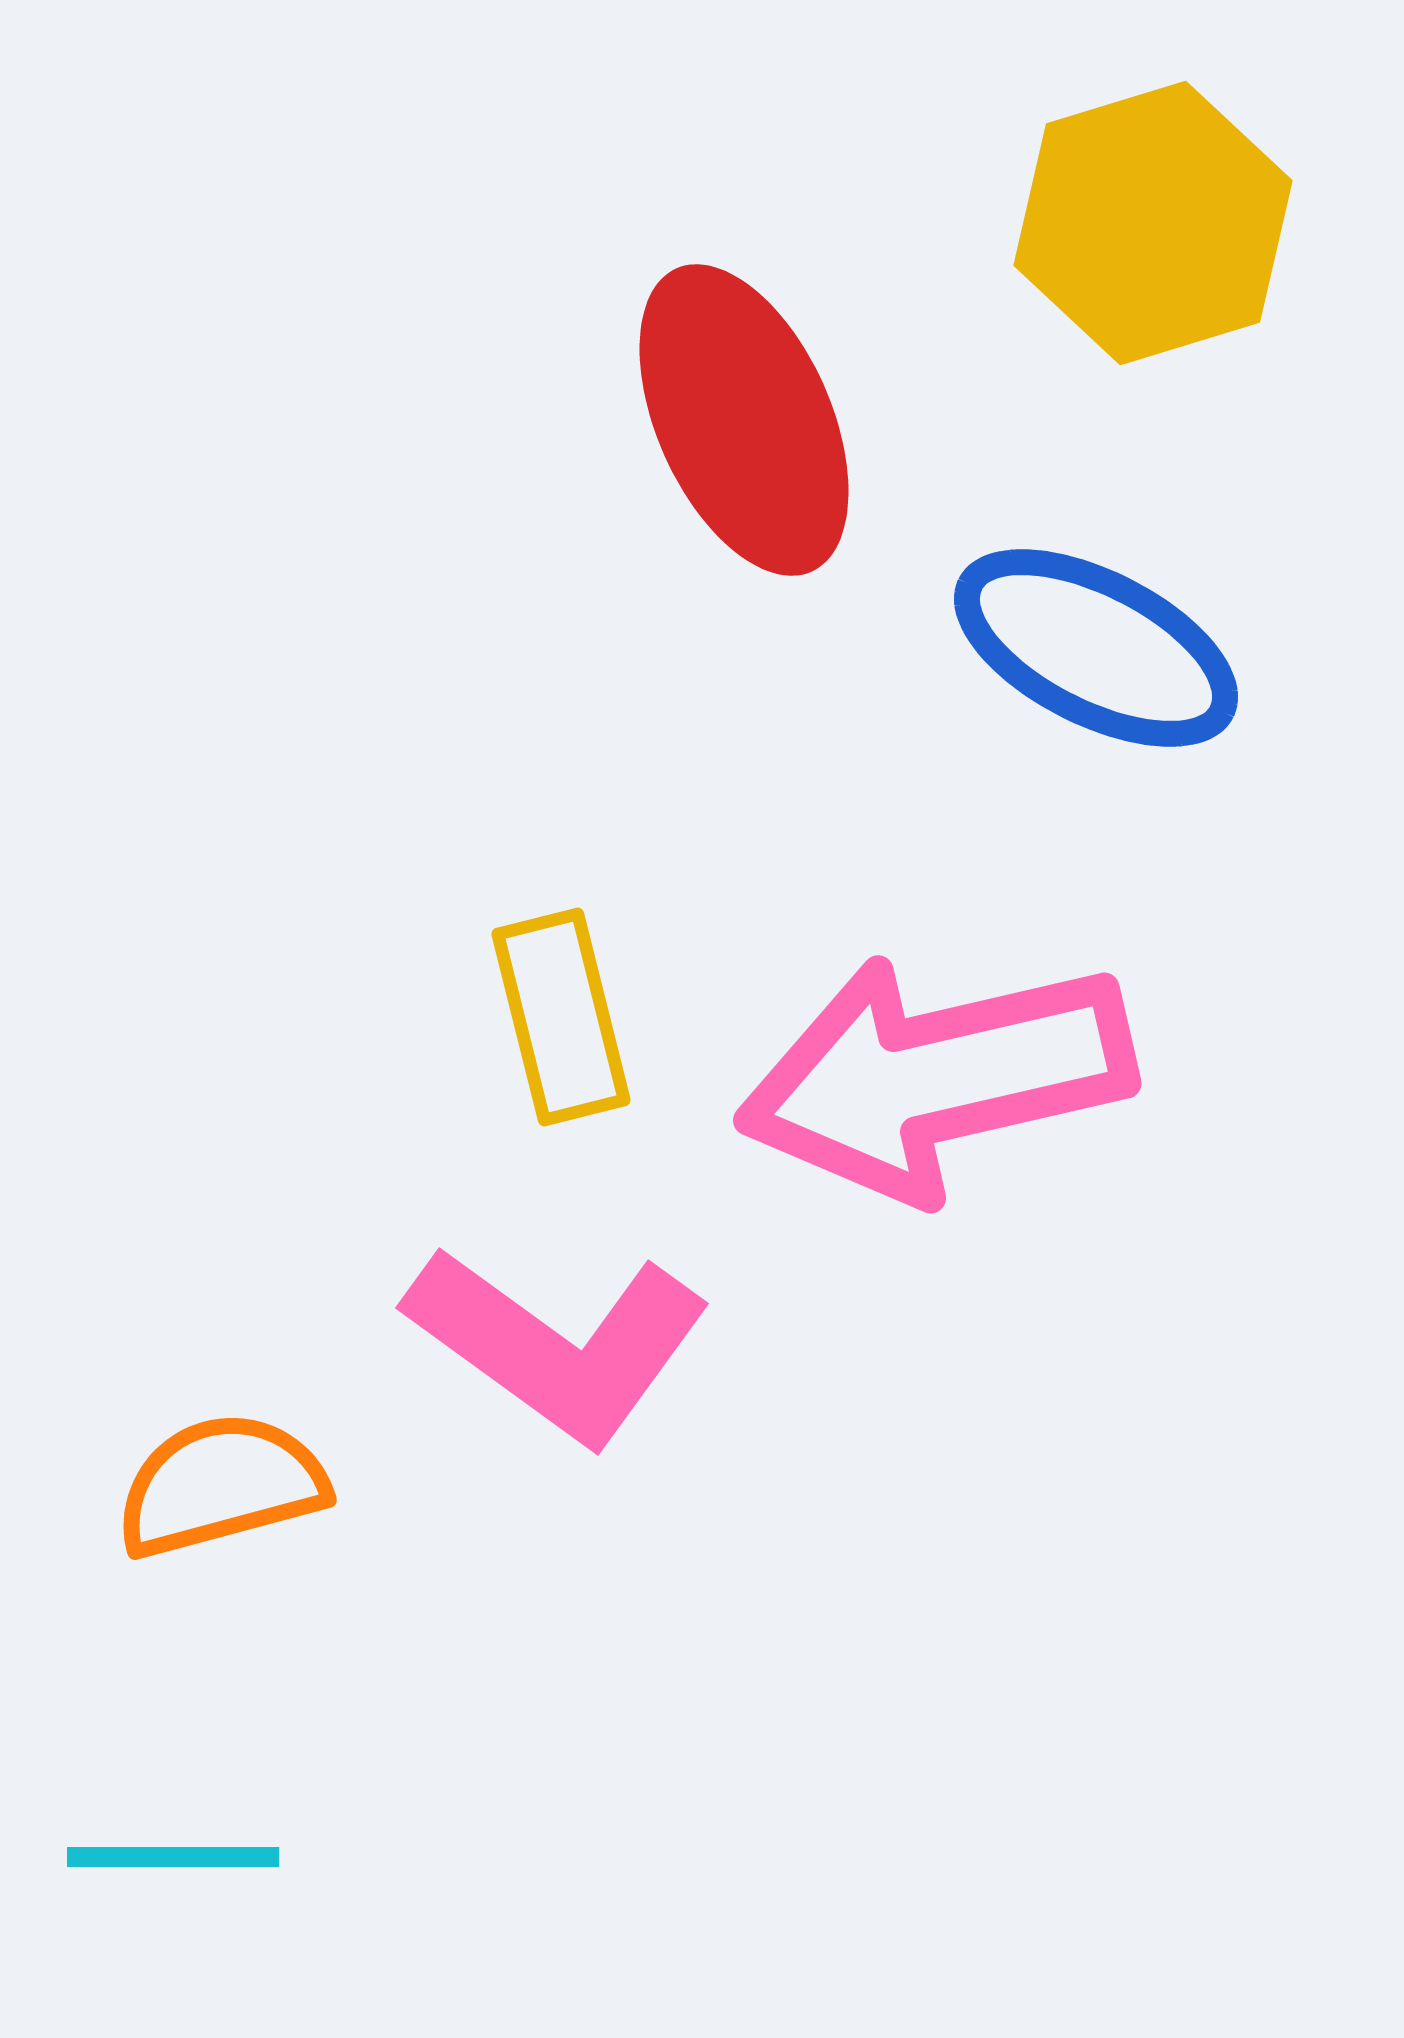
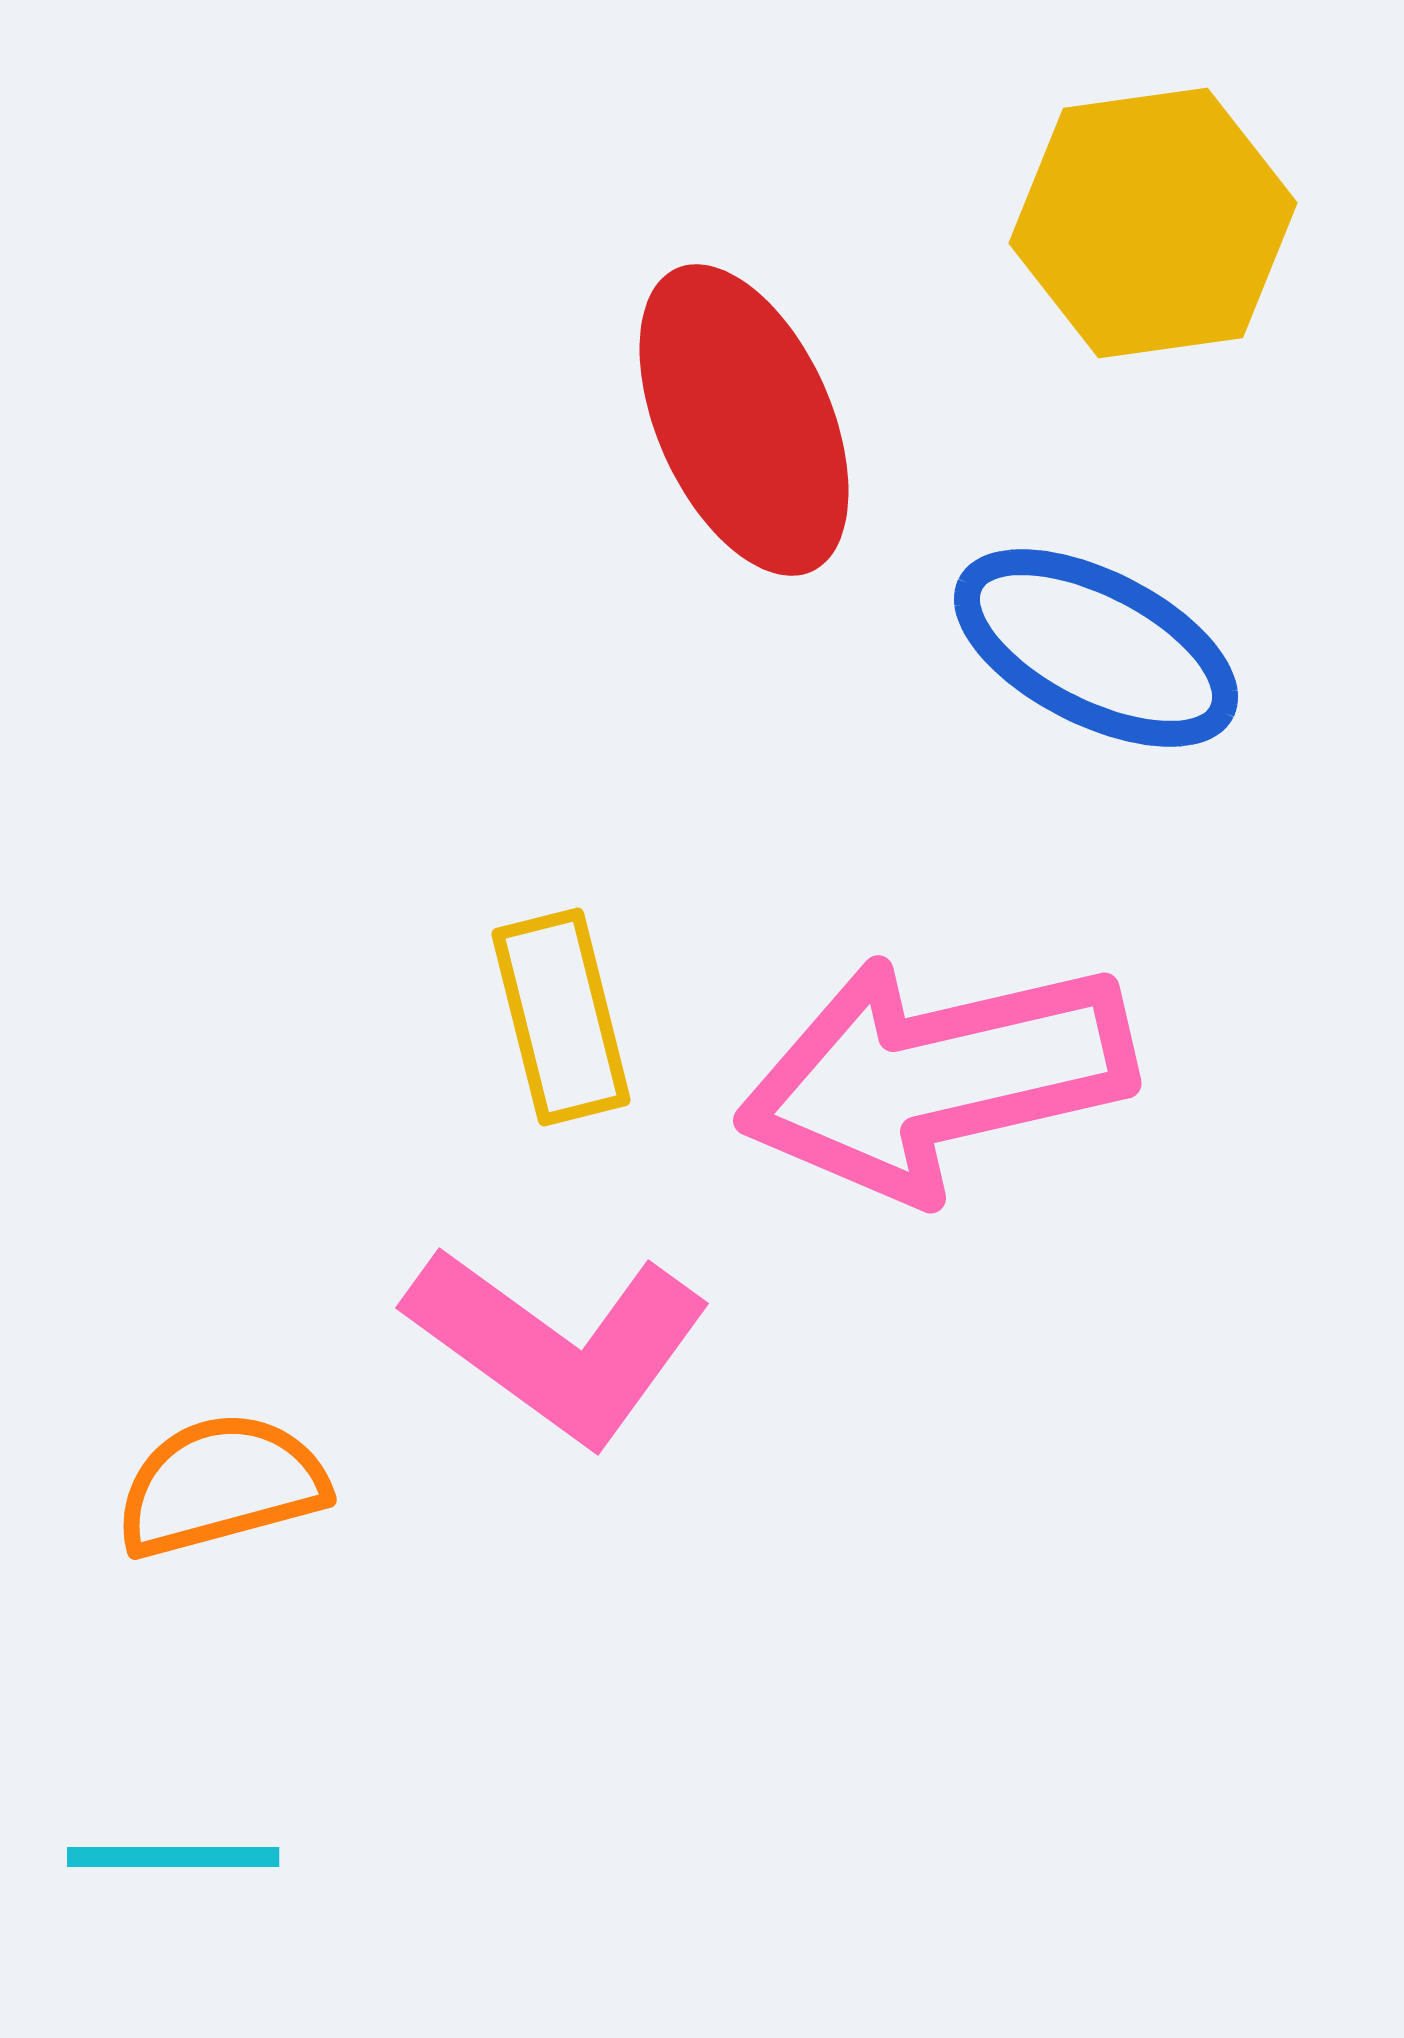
yellow hexagon: rotated 9 degrees clockwise
